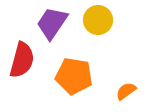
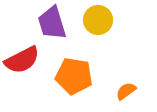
purple trapezoid: rotated 51 degrees counterclockwise
red semicircle: rotated 48 degrees clockwise
